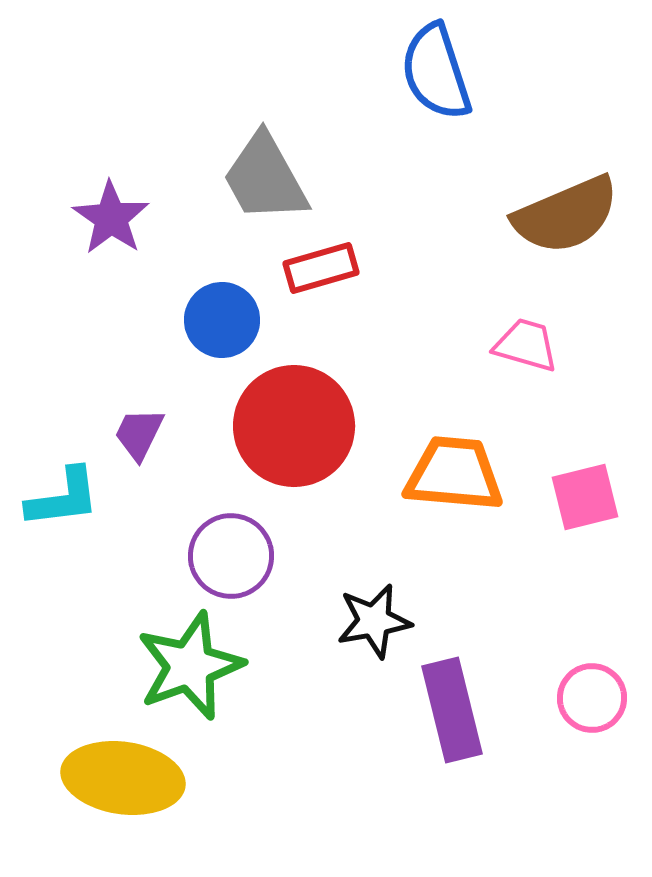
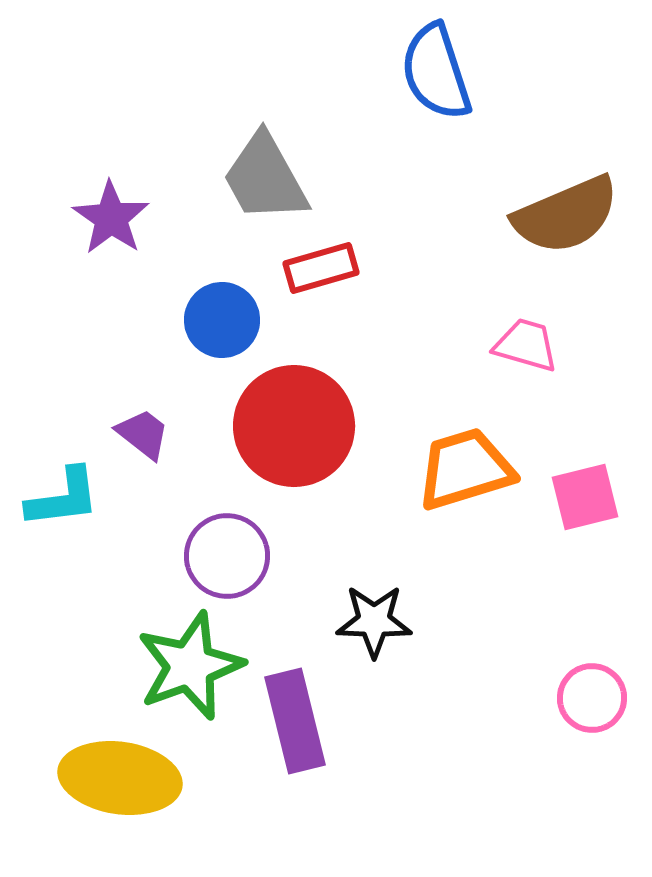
purple trapezoid: moved 4 px right; rotated 102 degrees clockwise
orange trapezoid: moved 11 px right, 5 px up; rotated 22 degrees counterclockwise
purple circle: moved 4 px left
black star: rotated 12 degrees clockwise
purple rectangle: moved 157 px left, 11 px down
yellow ellipse: moved 3 px left
